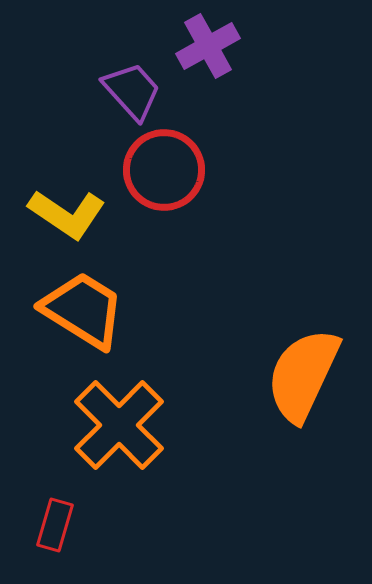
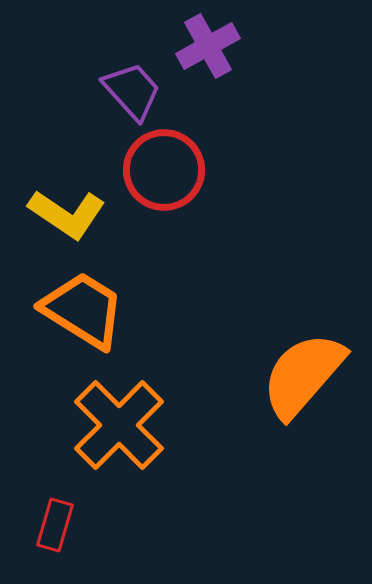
orange semicircle: rotated 16 degrees clockwise
